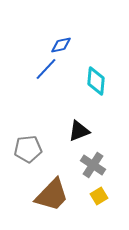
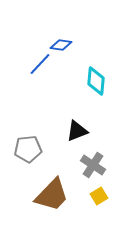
blue diamond: rotated 20 degrees clockwise
blue line: moved 6 px left, 5 px up
black triangle: moved 2 px left
